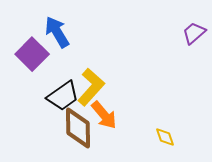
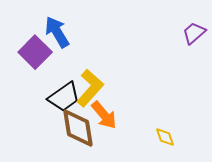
purple square: moved 3 px right, 2 px up
yellow L-shape: moved 1 px left, 1 px down
black trapezoid: moved 1 px right, 1 px down
brown diamond: rotated 9 degrees counterclockwise
